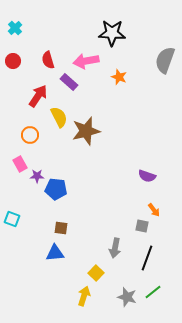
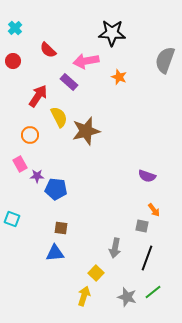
red semicircle: moved 10 px up; rotated 30 degrees counterclockwise
